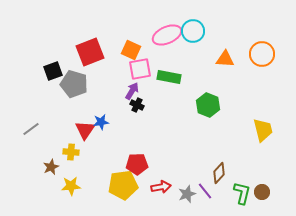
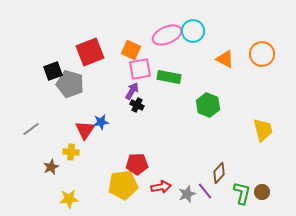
orange triangle: rotated 24 degrees clockwise
gray pentagon: moved 4 px left
yellow star: moved 2 px left, 13 px down
